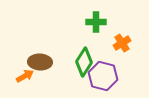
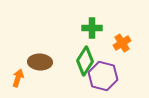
green cross: moved 4 px left, 6 px down
green diamond: moved 1 px right, 1 px up
orange arrow: moved 7 px left, 2 px down; rotated 42 degrees counterclockwise
